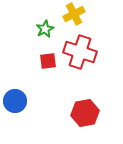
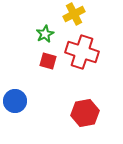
green star: moved 5 px down
red cross: moved 2 px right
red square: rotated 24 degrees clockwise
